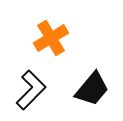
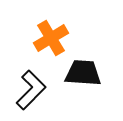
black trapezoid: moved 9 px left, 16 px up; rotated 126 degrees counterclockwise
